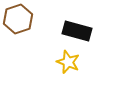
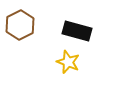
brown hexagon: moved 2 px right, 6 px down; rotated 8 degrees counterclockwise
